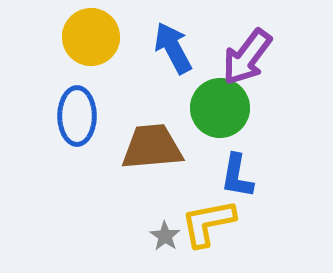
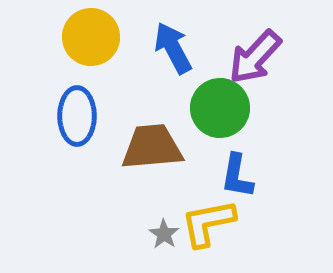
purple arrow: moved 8 px right; rotated 6 degrees clockwise
gray star: moved 1 px left, 2 px up
